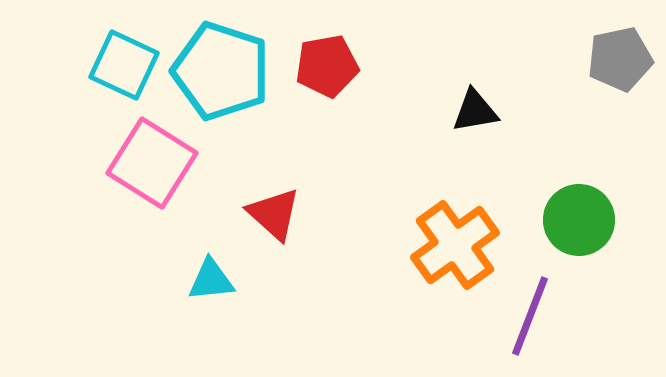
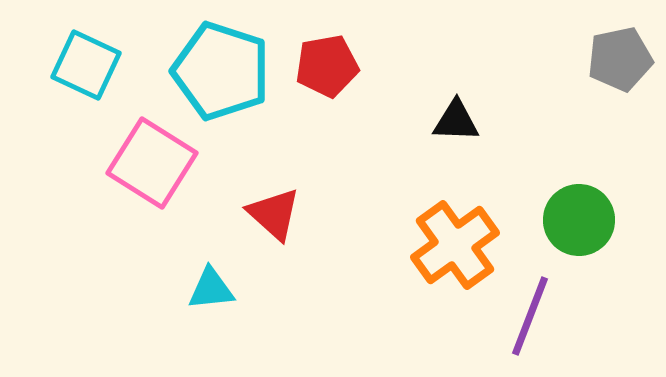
cyan square: moved 38 px left
black triangle: moved 19 px left, 10 px down; rotated 12 degrees clockwise
cyan triangle: moved 9 px down
